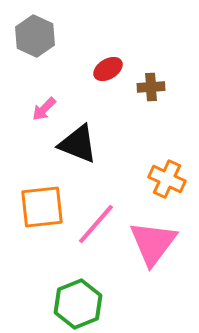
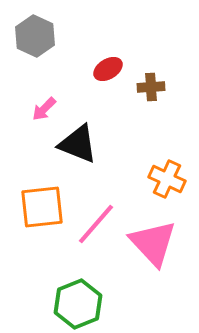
pink triangle: rotated 20 degrees counterclockwise
